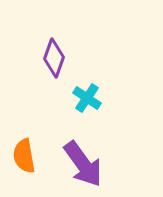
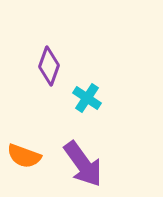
purple diamond: moved 5 px left, 8 px down
orange semicircle: rotated 60 degrees counterclockwise
